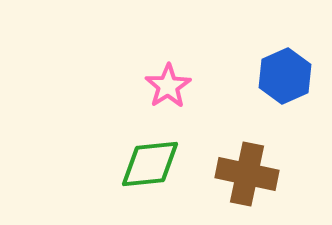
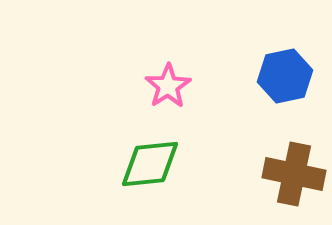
blue hexagon: rotated 12 degrees clockwise
brown cross: moved 47 px right
